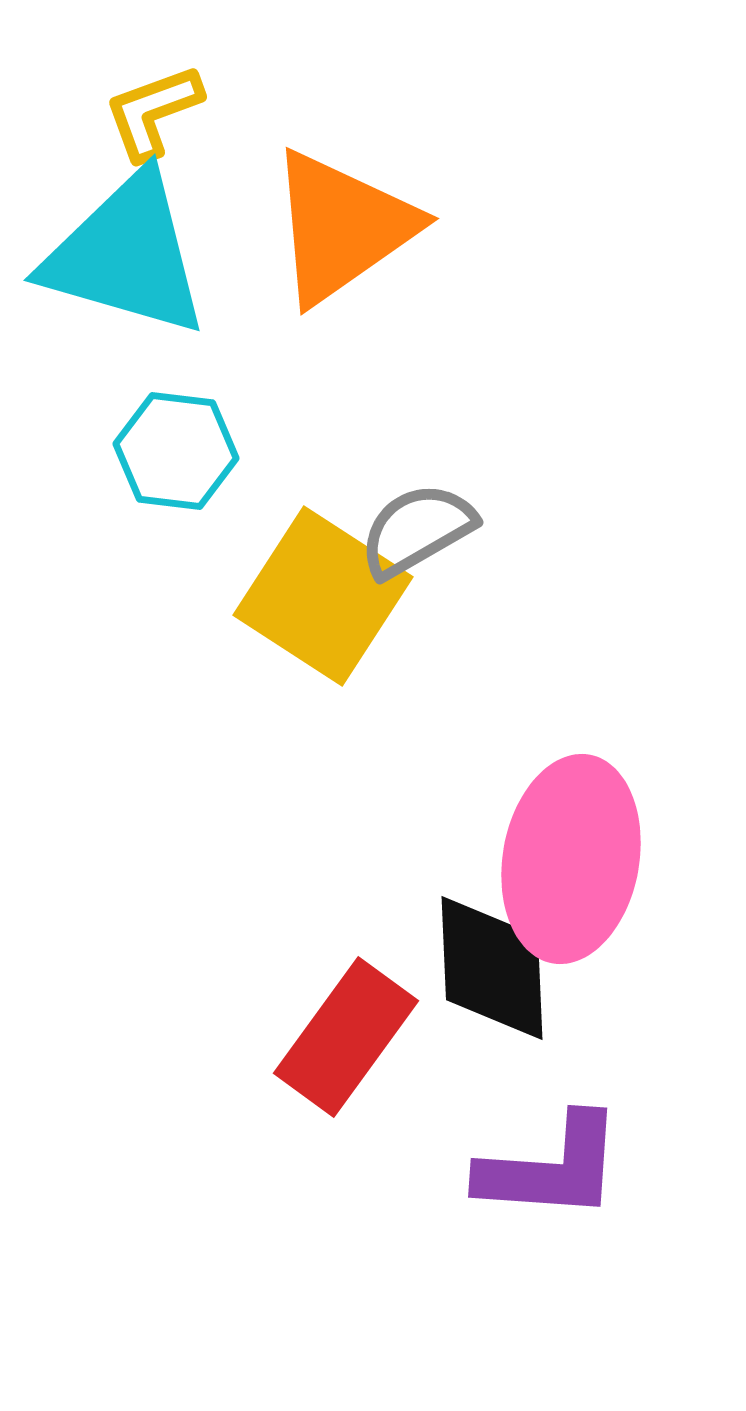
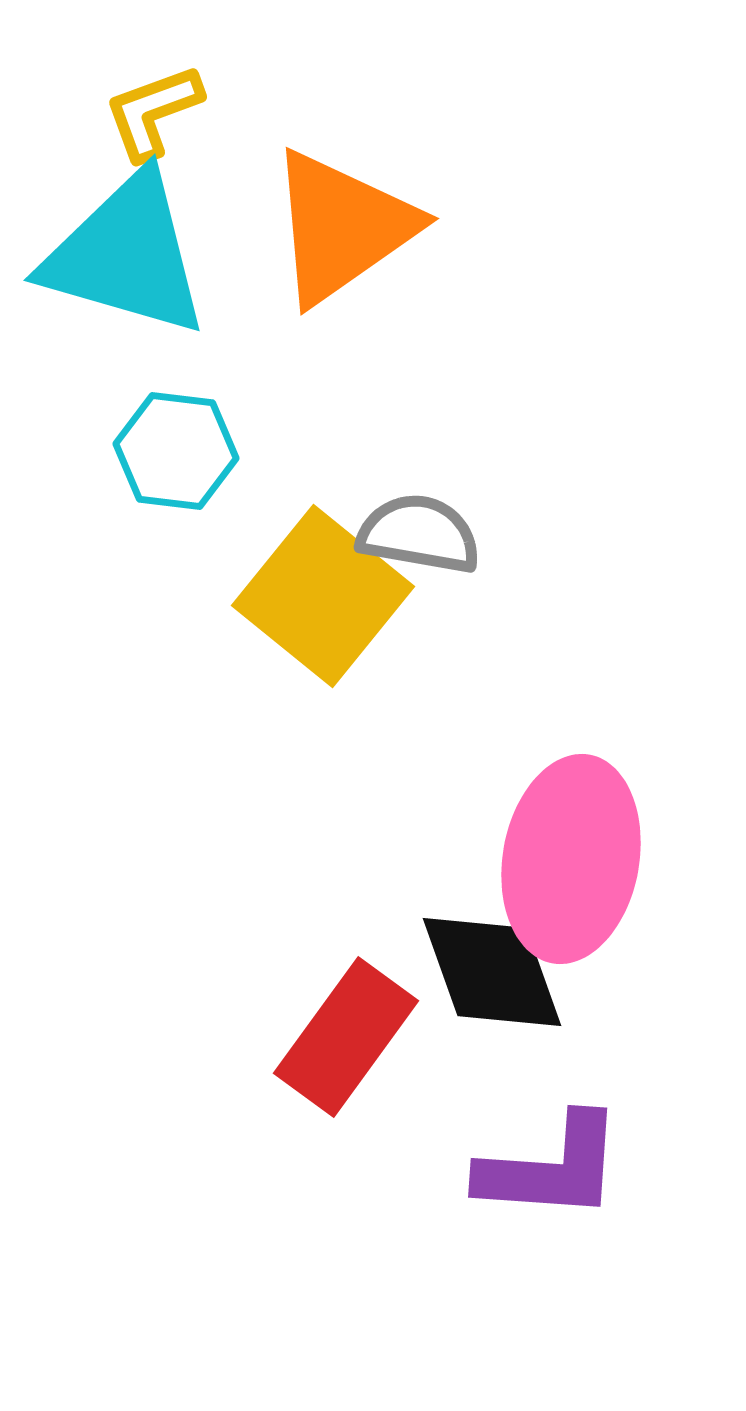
gray semicircle: moved 2 px right, 4 px down; rotated 40 degrees clockwise
yellow square: rotated 6 degrees clockwise
black diamond: moved 4 px down; rotated 17 degrees counterclockwise
